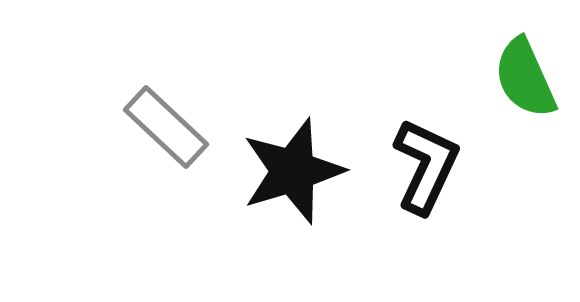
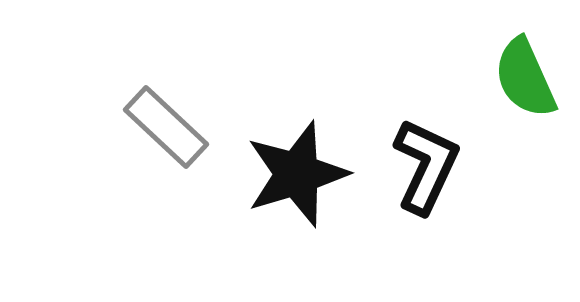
black star: moved 4 px right, 3 px down
